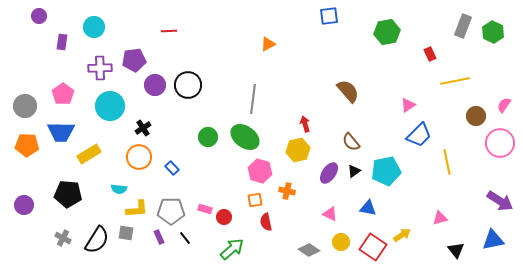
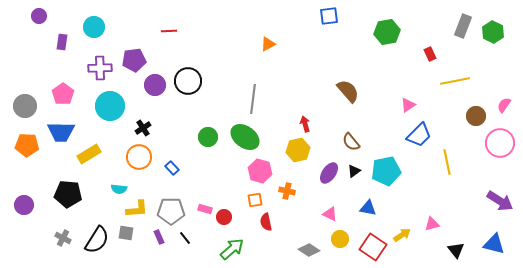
black circle at (188, 85): moved 4 px up
pink triangle at (440, 218): moved 8 px left, 6 px down
blue triangle at (493, 240): moved 1 px right, 4 px down; rotated 25 degrees clockwise
yellow circle at (341, 242): moved 1 px left, 3 px up
